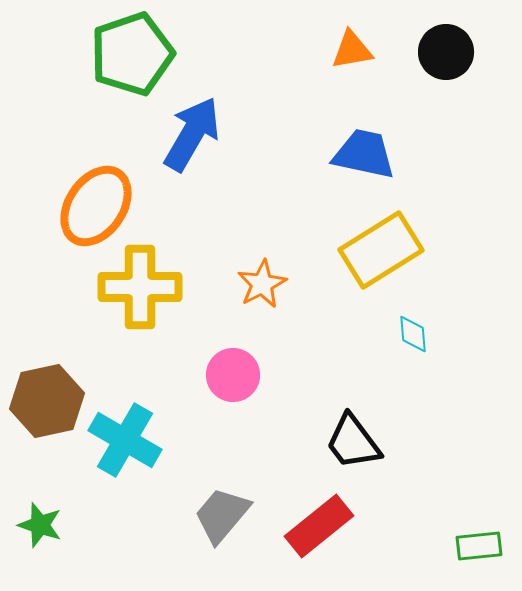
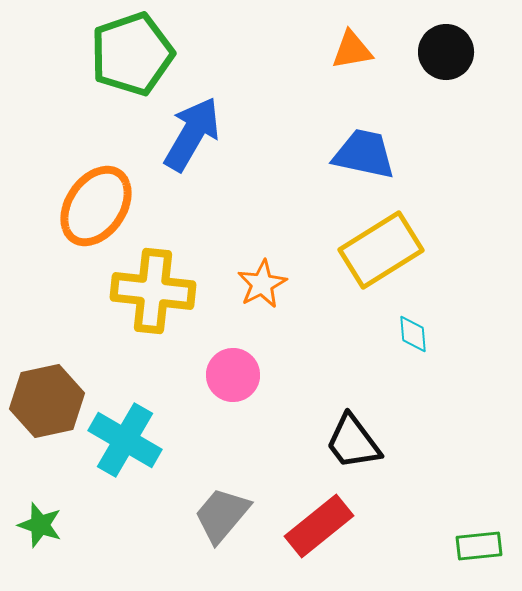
yellow cross: moved 13 px right, 4 px down; rotated 6 degrees clockwise
